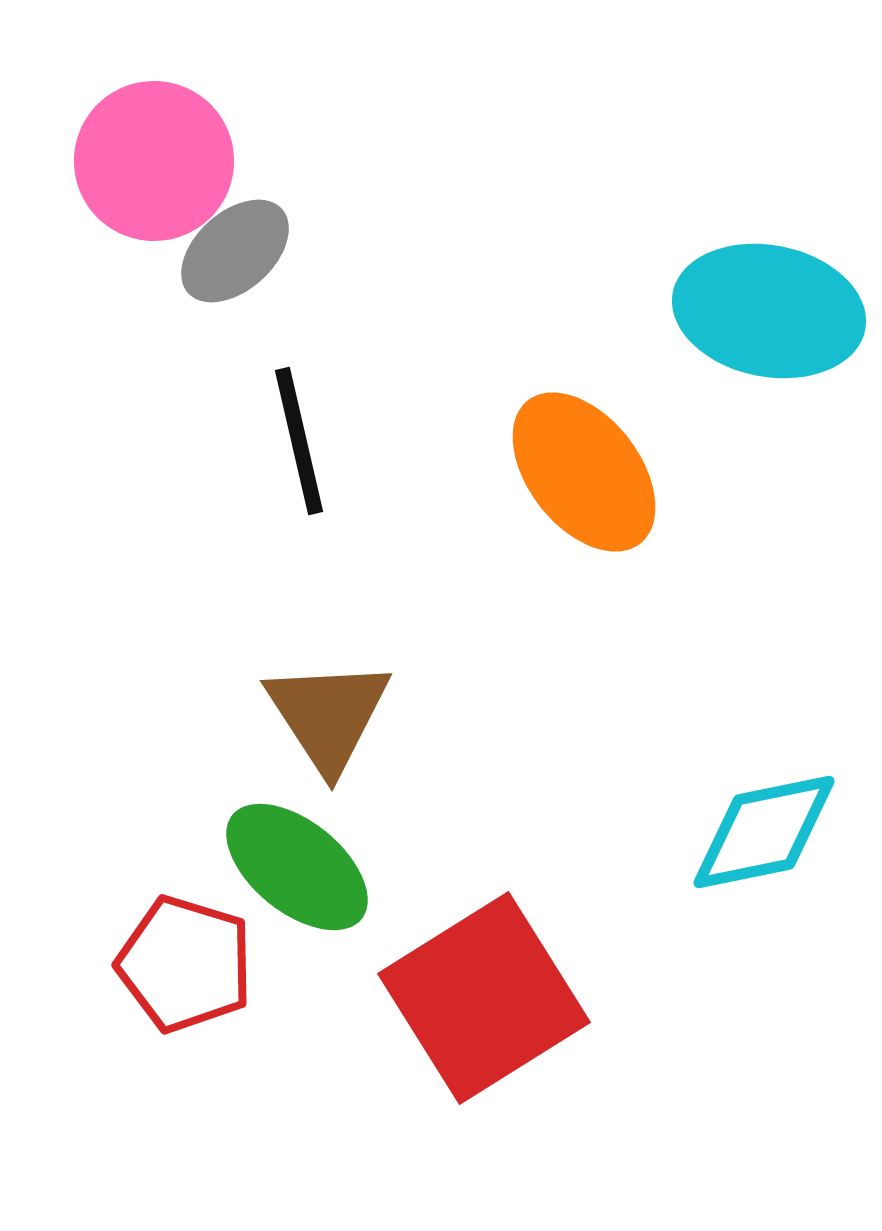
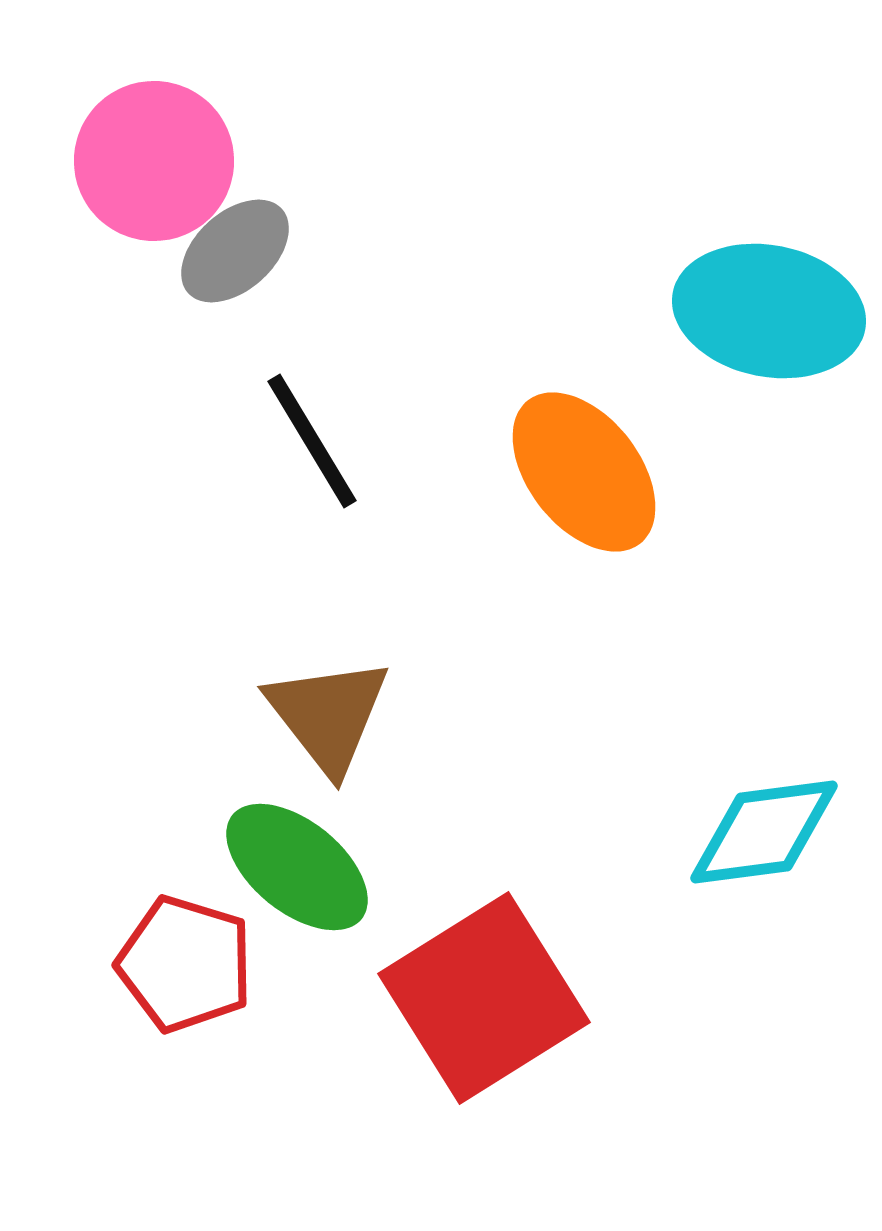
black line: moved 13 px right; rotated 18 degrees counterclockwise
brown triangle: rotated 5 degrees counterclockwise
cyan diamond: rotated 4 degrees clockwise
